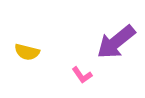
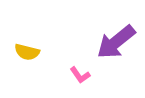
pink L-shape: moved 2 px left
